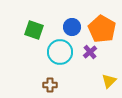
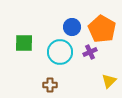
green square: moved 10 px left, 13 px down; rotated 18 degrees counterclockwise
purple cross: rotated 16 degrees clockwise
